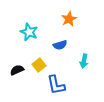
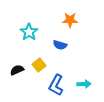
orange star: moved 1 px right, 1 px down; rotated 28 degrees clockwise
cyan star: rotated 12 degrees clockwise
blue semicircle: rotated 32 degrees clockwise
cyan arrow: moved 23 px down; rotated 104 degrees counterclockwise
blue L-shape: rotated 40 degrees clockwise
